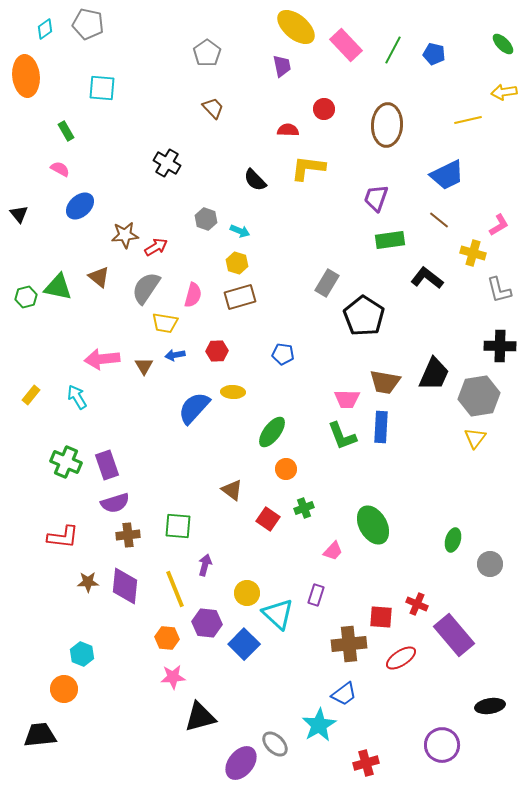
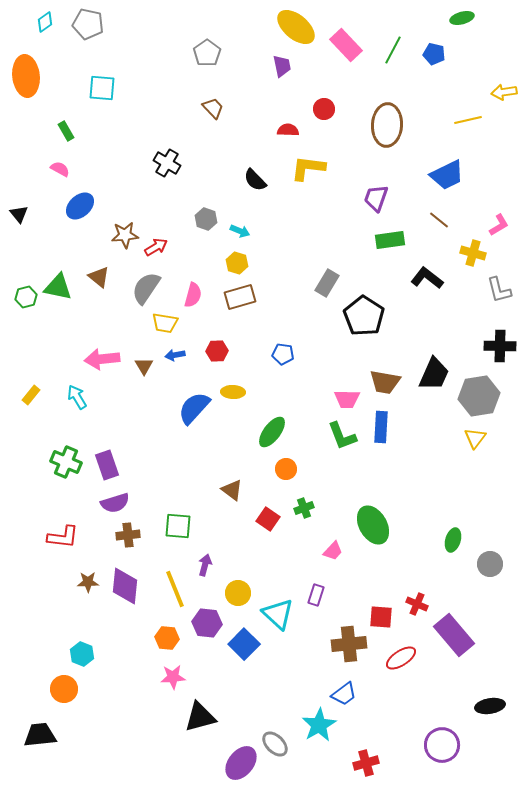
cyan diamond at (45, 29): moved 7 px up
green ellipse at (503, 44): moved 41 px left, 26 px up; rotated 60 degrees counterclockwise
yellow circle at (247, 593): moved 9 px left
